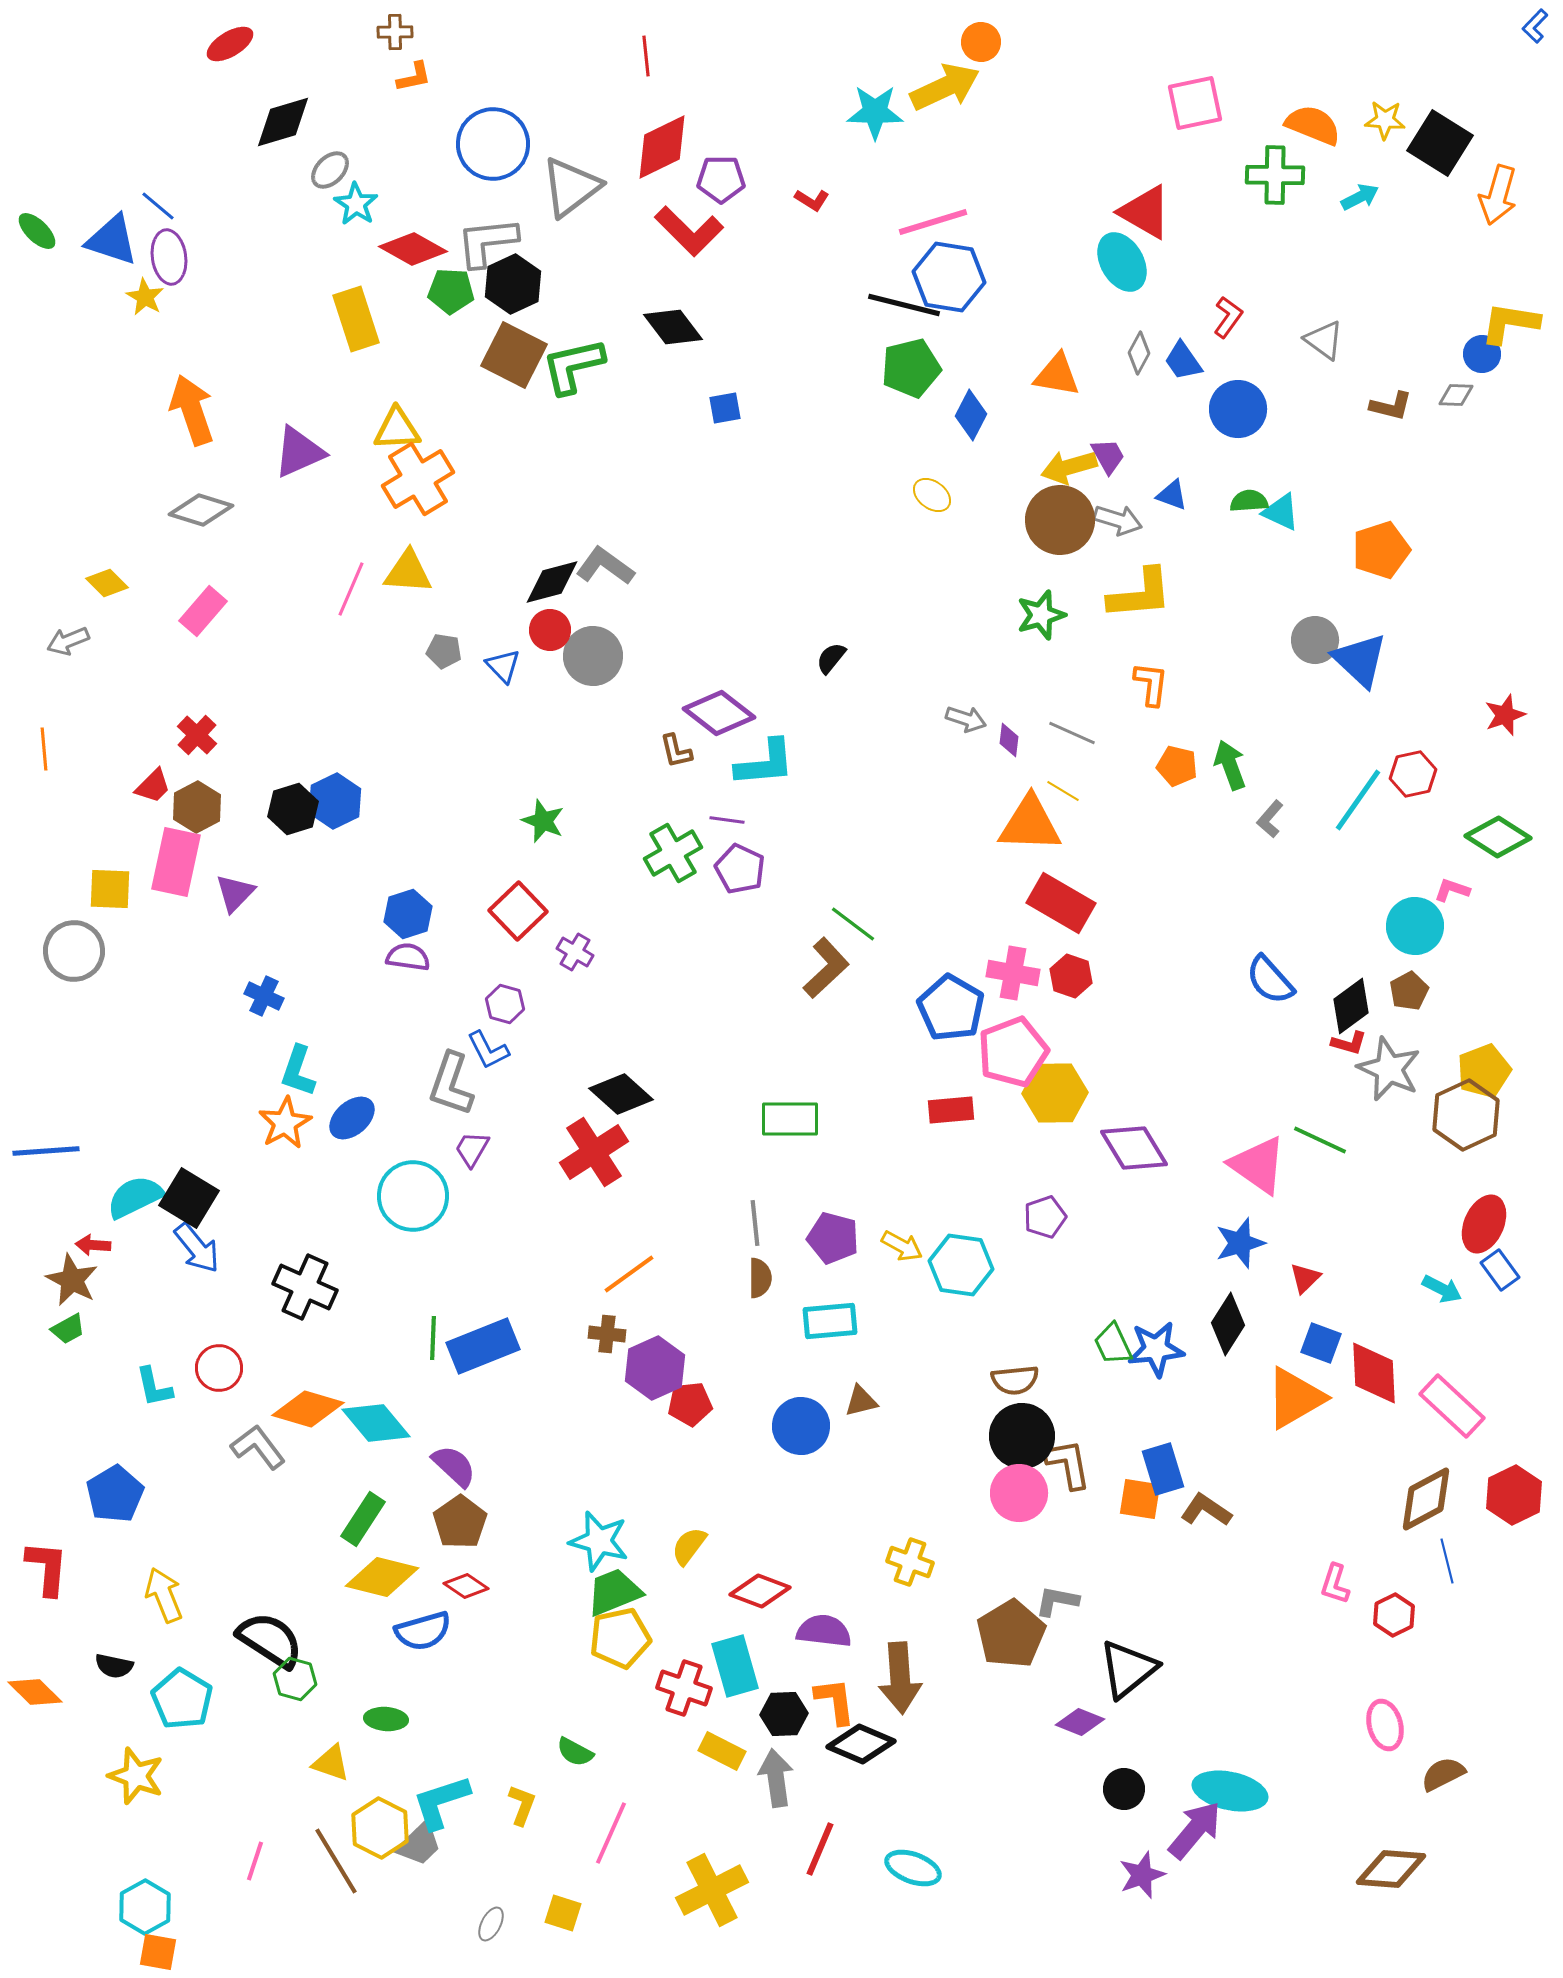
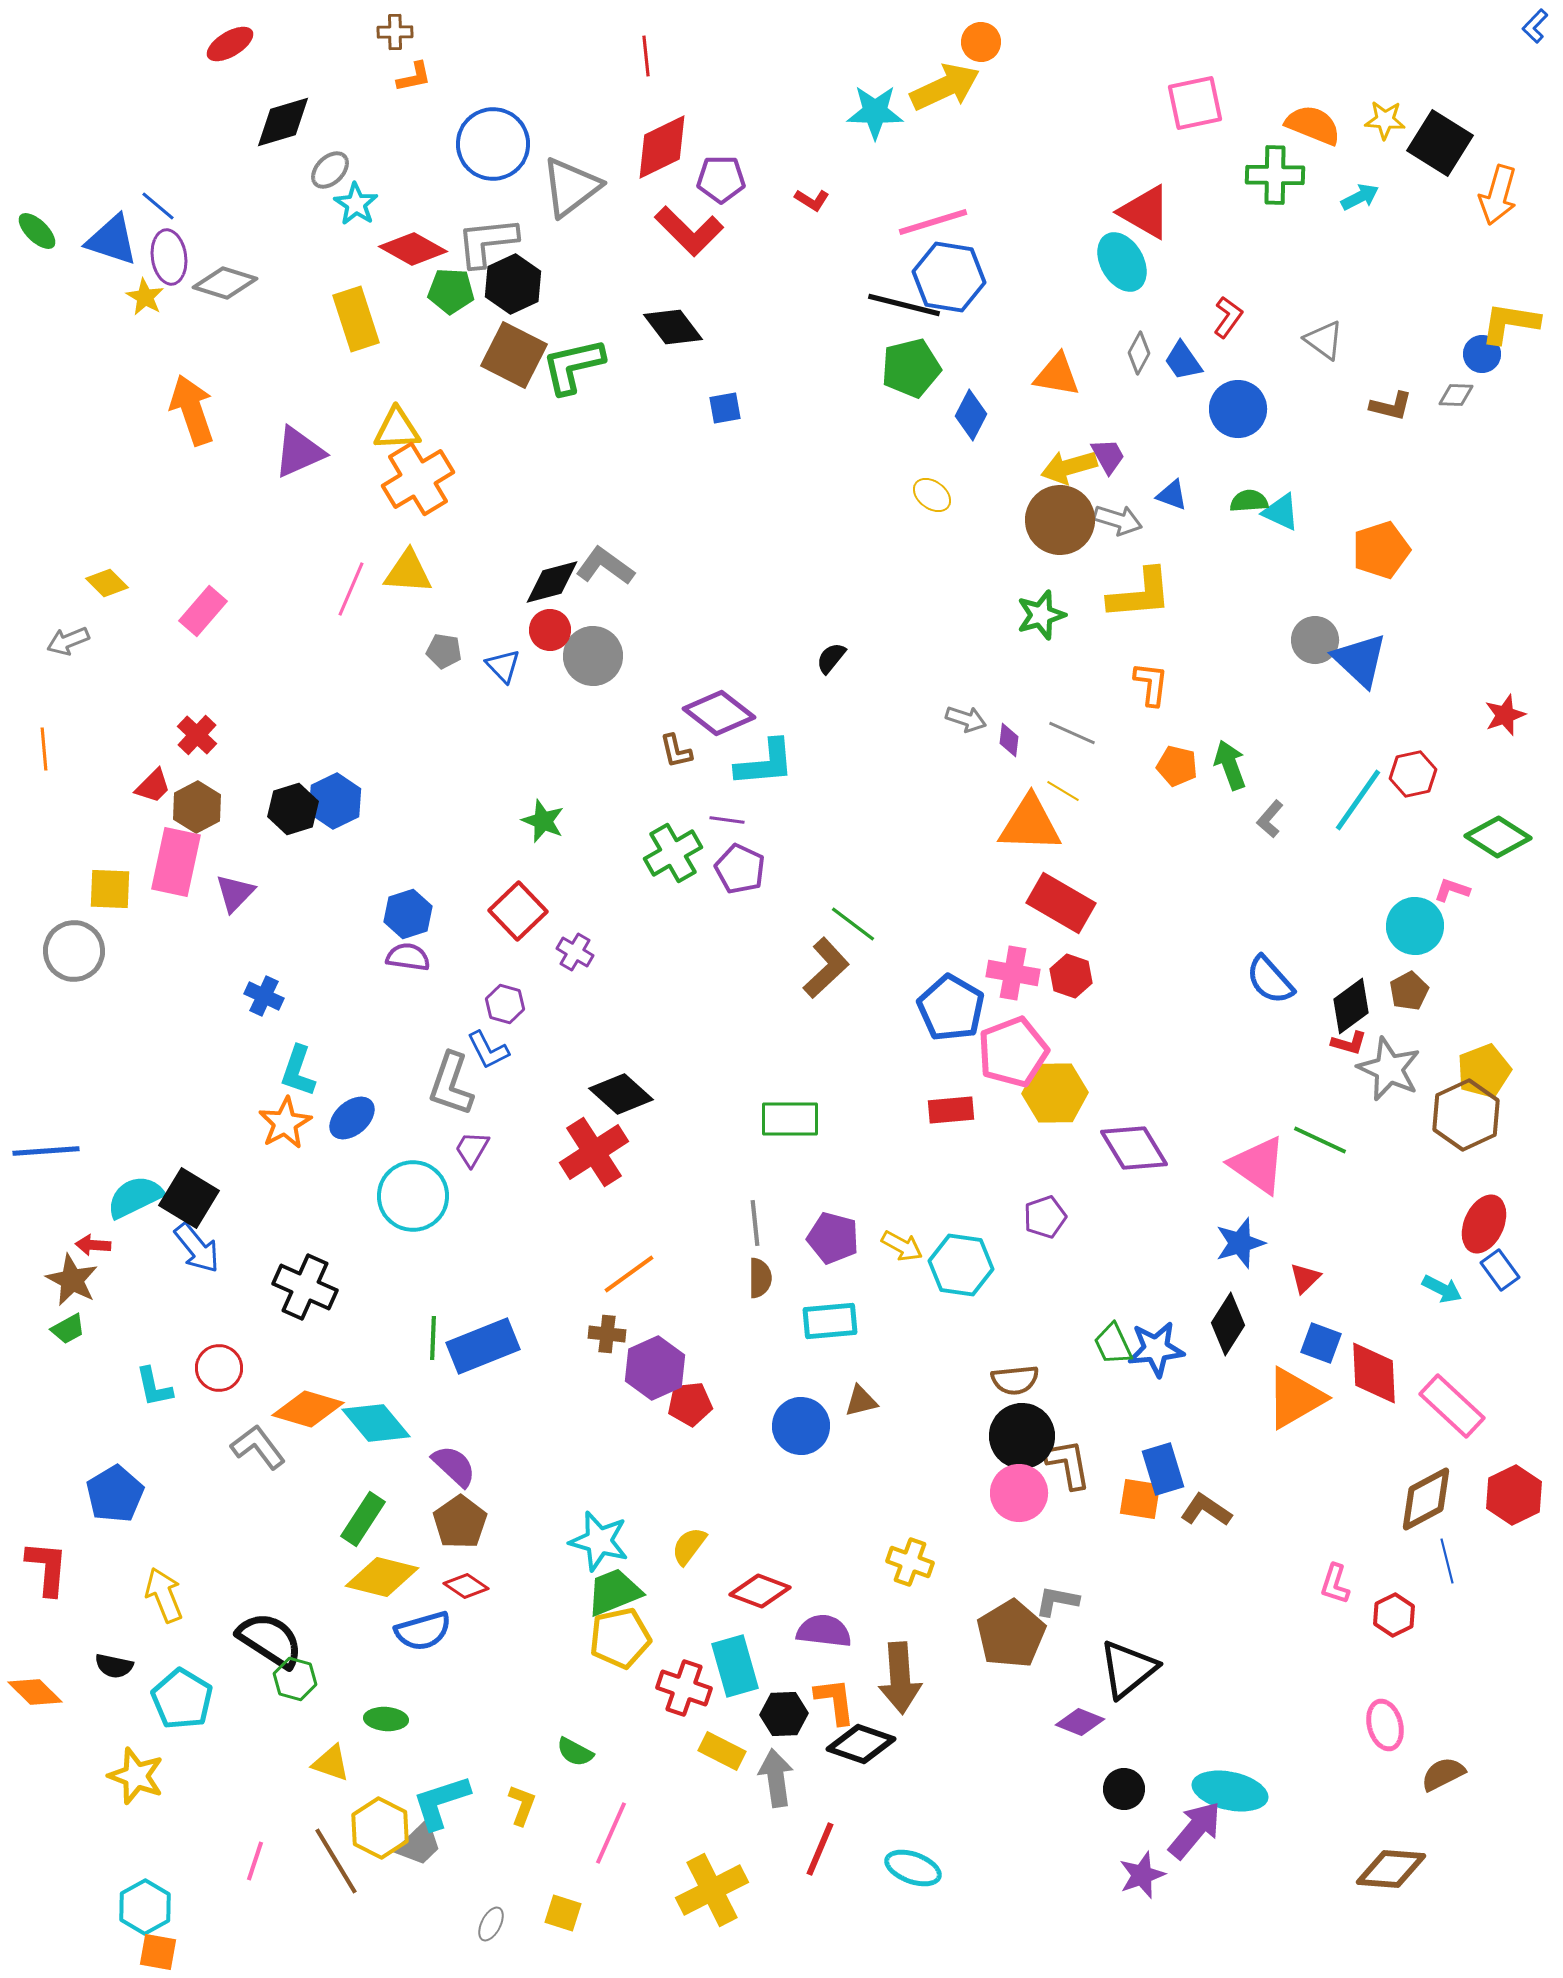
gray diamond at (201, 510): moved 24 px right, 227 px up
black diamond at (861, 1744): rotated 4 degrees counterclockwise
